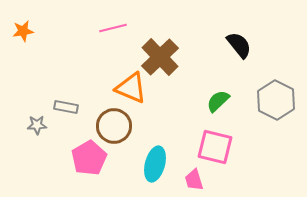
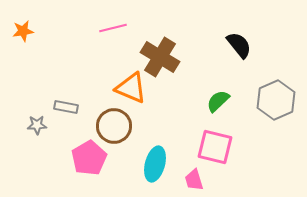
brown cross: rotated 15 degrees counterclockwise
gray hexagon: rotated 9 degrees clockwise
